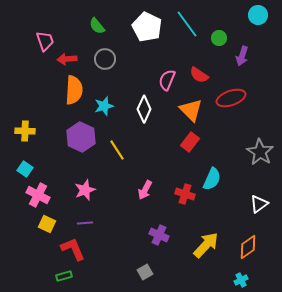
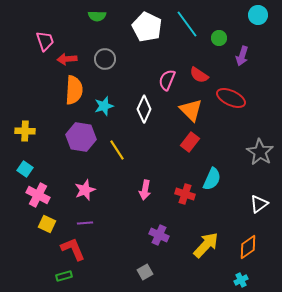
green semicircle: moved 10 px up; rotated 48 degrees counterclockwise
red ellipse: rotated 44 degrees clockwise
purple hexagon: rotated 16 degrees counterclockwise
pink arrow: rotated 18 degrees counterclockwise
